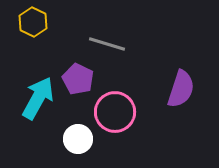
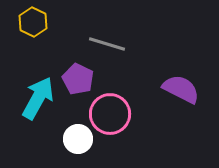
purple semicircle: rotated 81 degrees counterclockwise
pink circle: moved 5 px left, 2 px down
